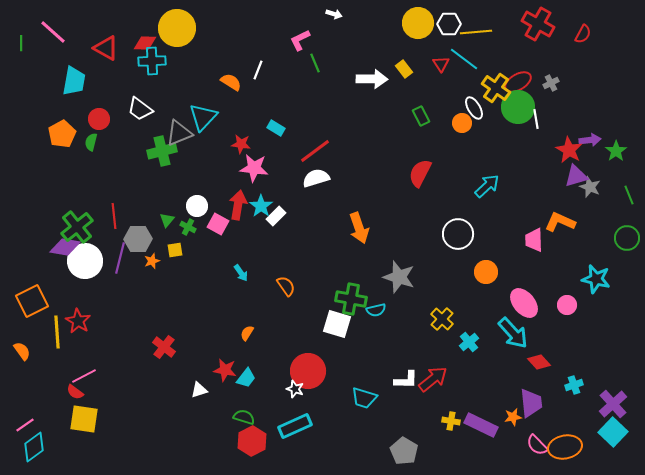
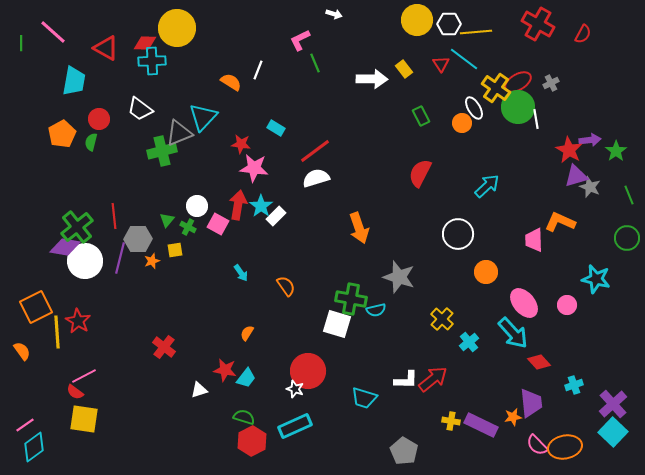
yellow circle at (418, 23): moved 1 px left, 3 px up
orange square at (32, 301): moved 4 px right, 6 px down
